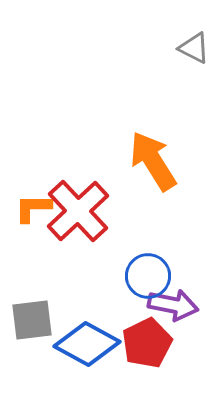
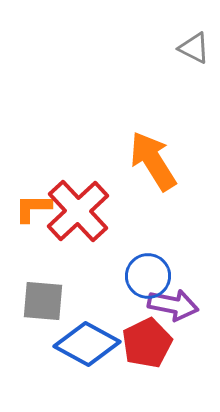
gray square: moved 11 px right, 19 px up; rotated 12 degrees clockwise
